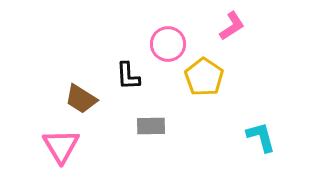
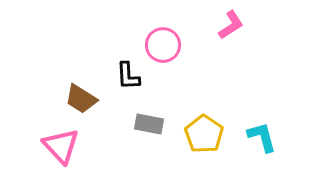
pink L-shape: moved 1 px left, 1 px up
pink circle: moved 5 px left, 1 px down
yellow pentagon: moved 57 px down
gray rectangle: moved 2 px left, 2 px up; rotated 12 degrees clockwise
cyan L-shape: moved 1 px right
pink triangle: rotated 12 degrees counterclockwise
